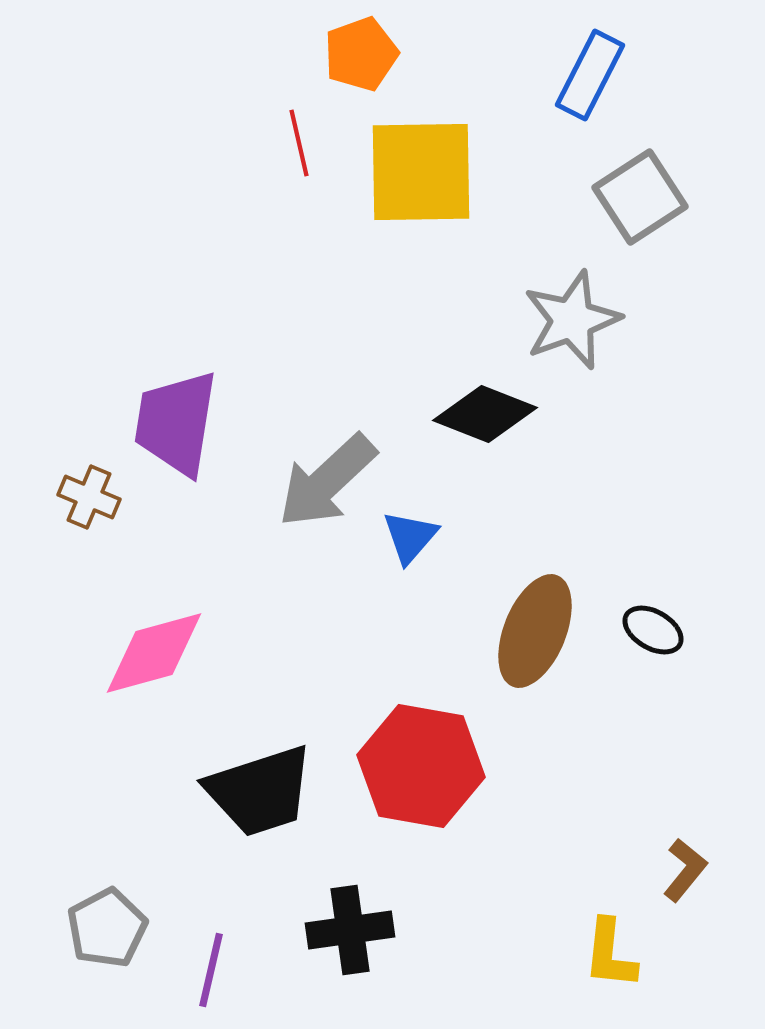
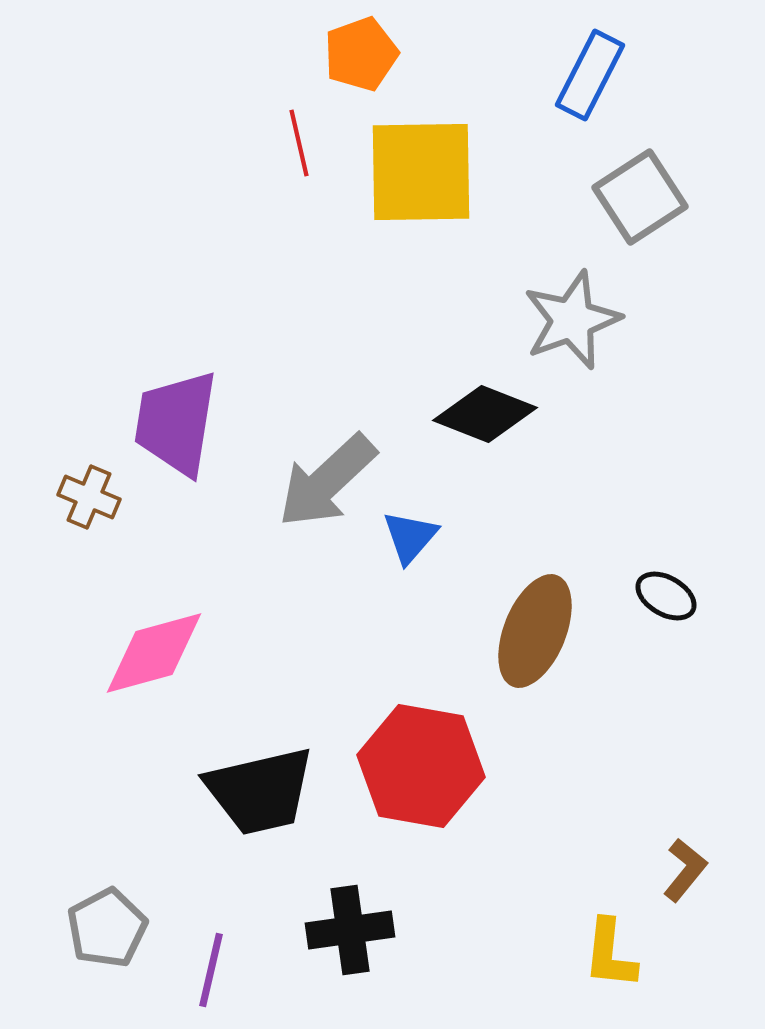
black ellipse: moved 13 px right, 34 px up
black trapezoid: rotated 5 degrees clockwise
